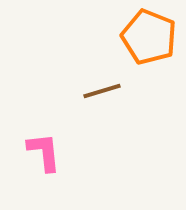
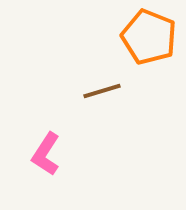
pink L-shape: moved 2 px right, 2 px down; rotated 141 degrees counterclockwise
